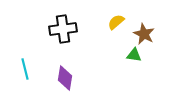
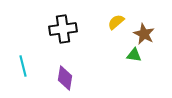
cyan line: moved 2 px left, 3 px up
